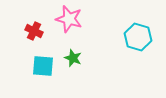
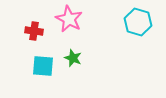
pink star: rotated 12 degrees clockwise
red cross: rotated 18 degrees counterclockwise
cyan hexagon: moved 15 px up
